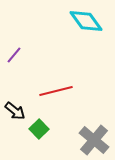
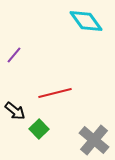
red line: moved 1 px left, 2 px down
